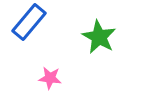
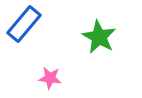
blue rectangle: moved 5 px left, 2 px down
